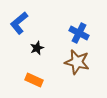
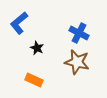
black star: rotated 24 degrees counterclockwise
